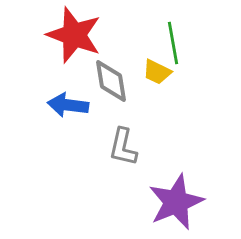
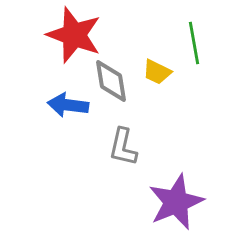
green line: moved 21 px right
